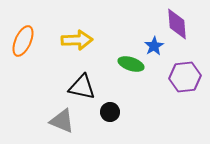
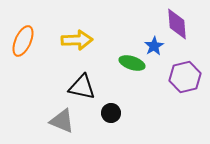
green ellipse: moved 1 px right, 1 px up
purple hexagon: rotated 8 degrees counterclockwise
black circle: moved 1 px right, 1 px down
